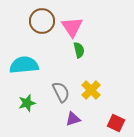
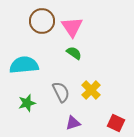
green semicircle: moved 5 px left, 3 px down; rotated 42 degrees counterclockwise
purple triangle: moved 4 px down
